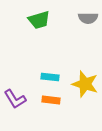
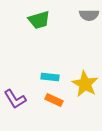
gray semicircle: moved 1 px right, 3 px up
yellow star: rotated 12 degrees clockwise
orange rectangle: moved 3 px right; rotated 18 degrees clockwise
